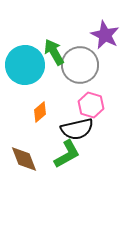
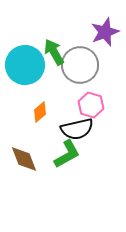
purple star: moved 3 px up; rotated 24 degrees clockwise
